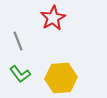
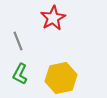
green L-shape: rotated 65 degrees clockwise
yellow hexagon: rotated 8 degrees counterclockwise
